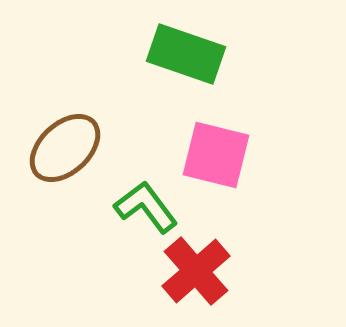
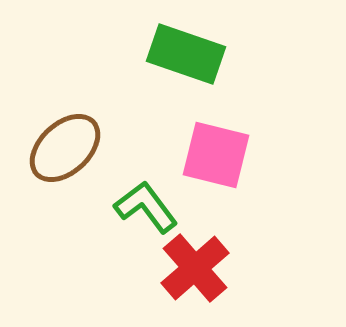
red cross: moved 1 px left, 3 px up
